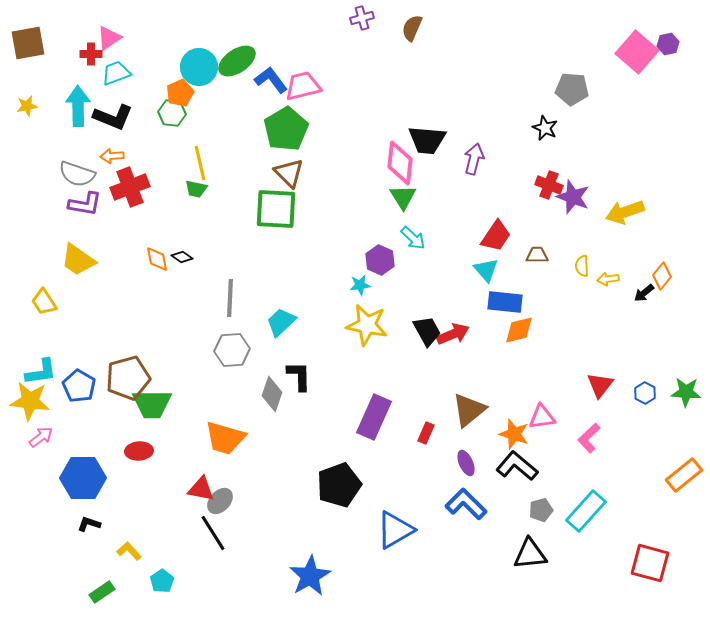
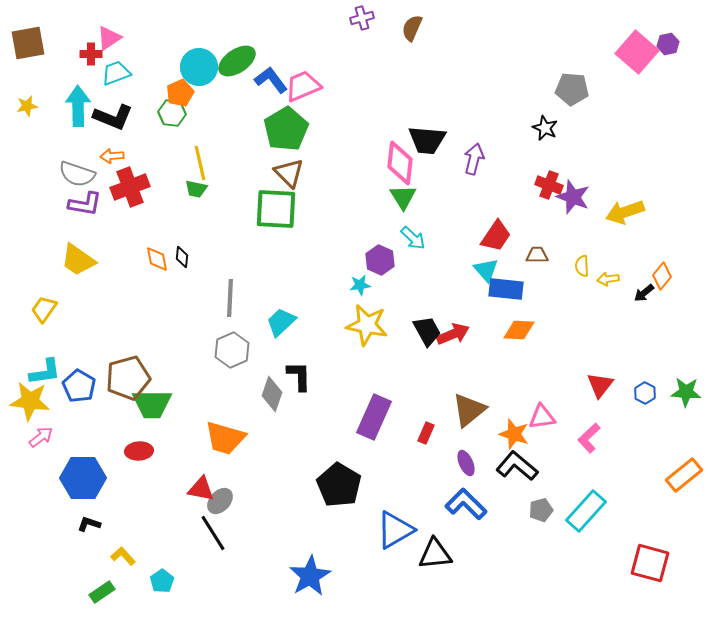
pink trapezoid at (303, 86): rotated 9 degrees counterclockwise
black diamond at (182, 257): rotated 60 degrees clockwise
yellow trapezoid at (44, 302): moved 7 px down; rotated 68 degrees clockwise
blue rectangle at (505, 302): moved 1 px right, 13 px up
orange diamond at (519, 330): rotated 16 degrees clockwise
gray hexagon at (232, 350): rotated 20 degrees counterclockwise
cyan L-shape at (41, 372): moved 4 px right
black pentagon at (339, 485): rotated 21 degrees counterclockwise
yellow L-shape at (129, 551): moved 6 px left, 5 px down
black triangle at (530, 554): moved 95 px left
